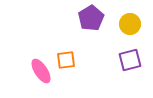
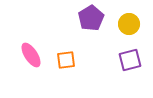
yellow circle: moved 1 px left
pink ellipse: moved 10 px left, 16 px up
